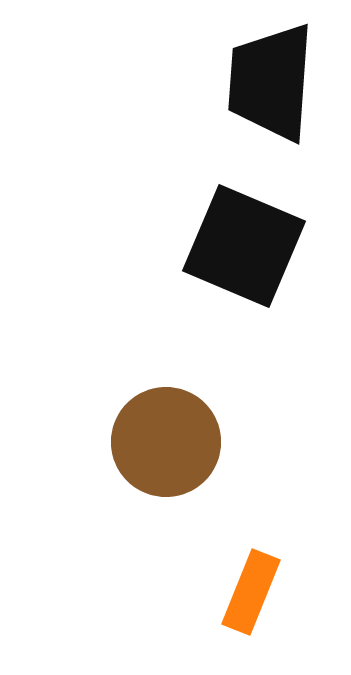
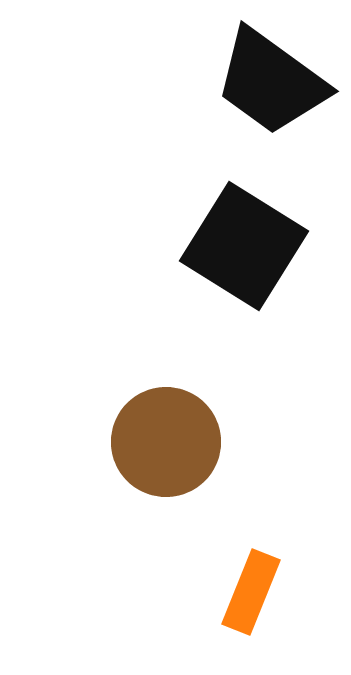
black trapezoid: rotated 58 degrees counterclockwise
black square: rotated 9 degrees clockwise
